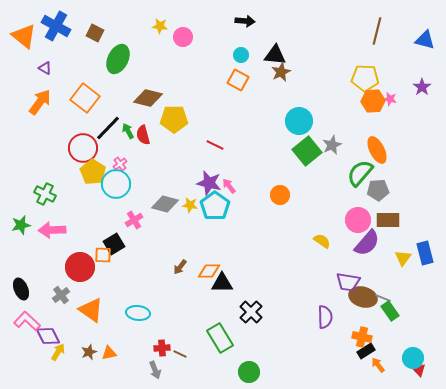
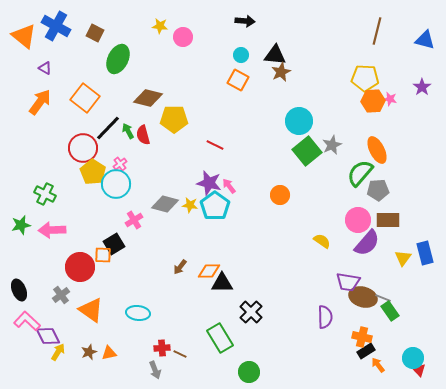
black ellipse at (21, 289): moved 2 px left, 1 px down
